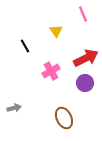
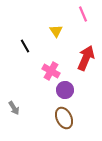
red arrow: rotated 40 degrees counterclockwise
pink cross: rotated 30 degrees counterclockwise
purple circle: moved 20 px left, 7 px down
gray arrow: rotated 72 degrees clockwise
